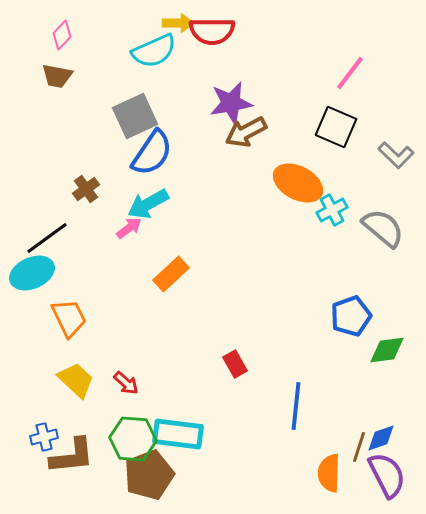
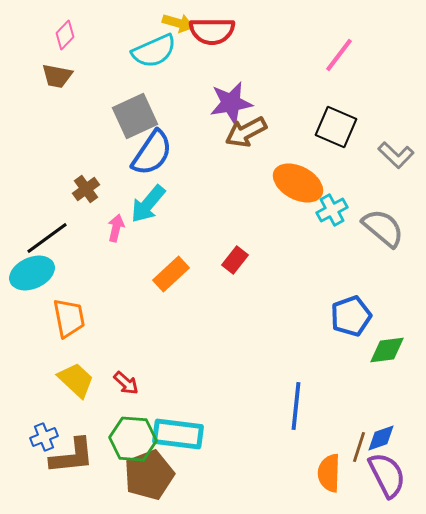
yellow arrow: rotated 16 degrees clockwise
pink diamond: moved 3 px right
pink line: moved 11 px left, 18 px up
cyan arrow: rotated 21 degrees counterclockwise
pink arrow: moved 13 px left; rotated 40 degrees counterclockwise
orange trapezoid: rotated 15 degrees clockwise
red rectangle: moved 104 px up; rotated 68 degrees clockwise
blue cross: rotated 8 degrees counterclockwise
